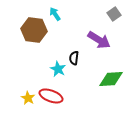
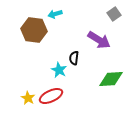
cyan arrow: rotated 72 degrees counterclockwise
cyan star: moved 1 px right, 1 px down
red ellipse: rotated 45 degrees counterclockwise
